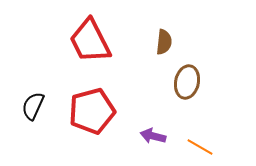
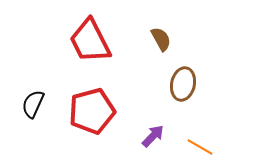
brown semicircle: moved 3 px left, 3 px up; rotated 35 degrees counterclockwise
brown ellipse: moved 4 px left, 2 px down
black semicircle: moved 2 px up
purple arrow: rotated 120 degrees clockwise
